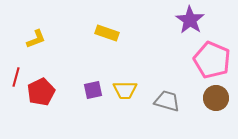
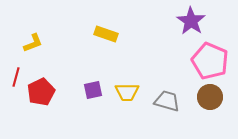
purple star: moved 1 px right, 1 px down
yellow rectangle: moved 1 px left, 1 px down
yellow L-shape: moved 3 px left, 4 px down
pink pentagon: moved 2 px left, 1 px down
yellow trapezoid: moved 2 px right, 2 px down
brown circle: moved 6 px left, 1 px up
